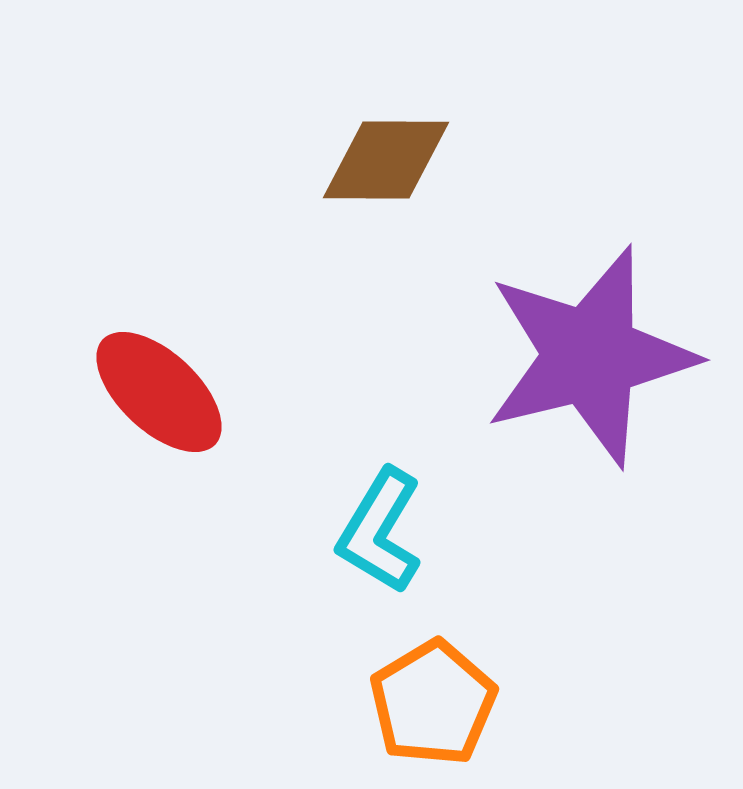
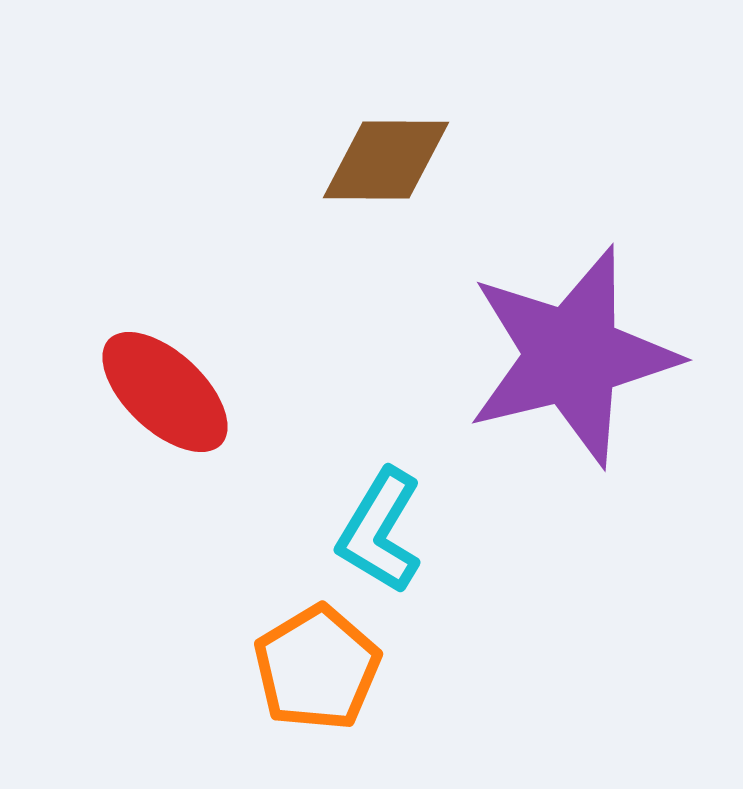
purple star: moved 18 px left
red ellipse: moved 6 px right
orange pentagon: moved 116 px left, 35 px up
